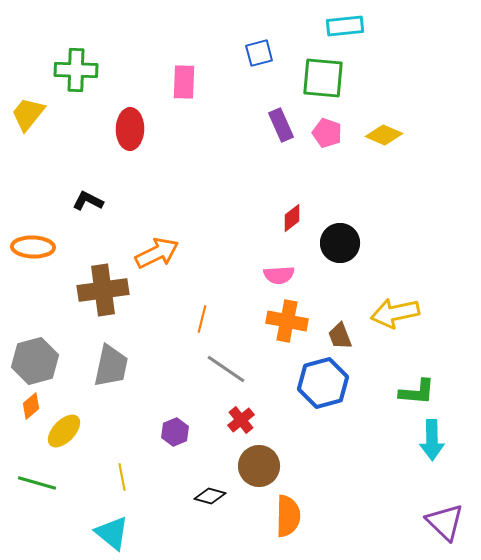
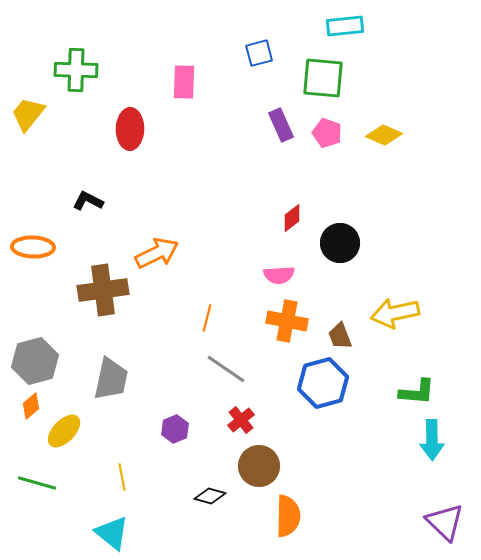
orange line: moved 5 px right, 1 px up
gray trapezoid: moved 13 px down
purple hexagon: moved 3 px up
